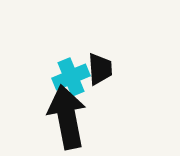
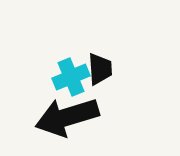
black arrow: rotated 96 degrees counterclockwise
